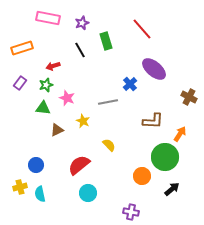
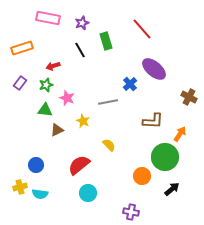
green triangle: moved 2 px right, 2 px down
cyan semicircle: rotated 70 degrees counterclockwise
